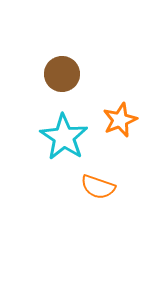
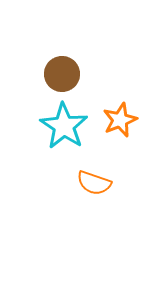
cyan star: moved 11 px up
orange semicircle: moved 4 px left, 4 px up
